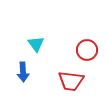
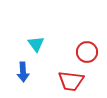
red circle: moved 2 px down
